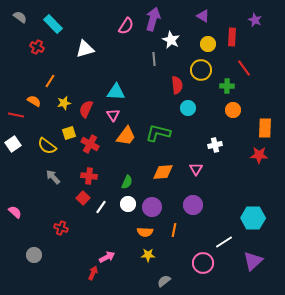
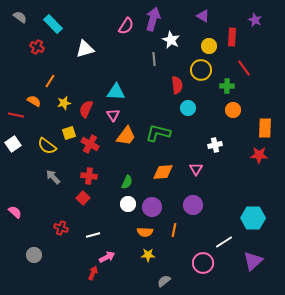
yellow circle at (208, 44): moved 1 px right, 2 px down
white line at (101, 207): moved 8 px left, 28 px down; rotated 40 degrees clockwise
